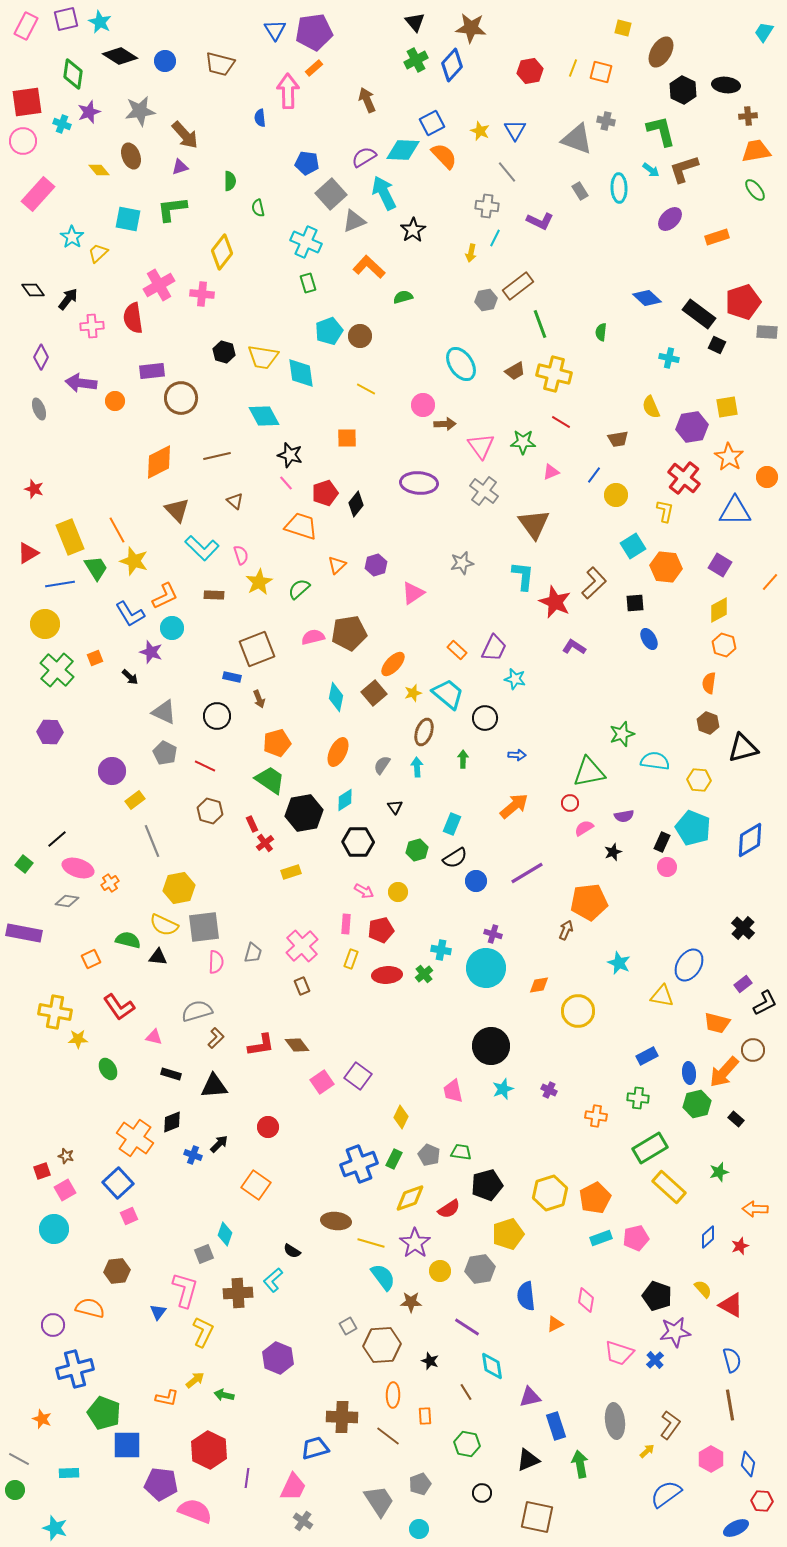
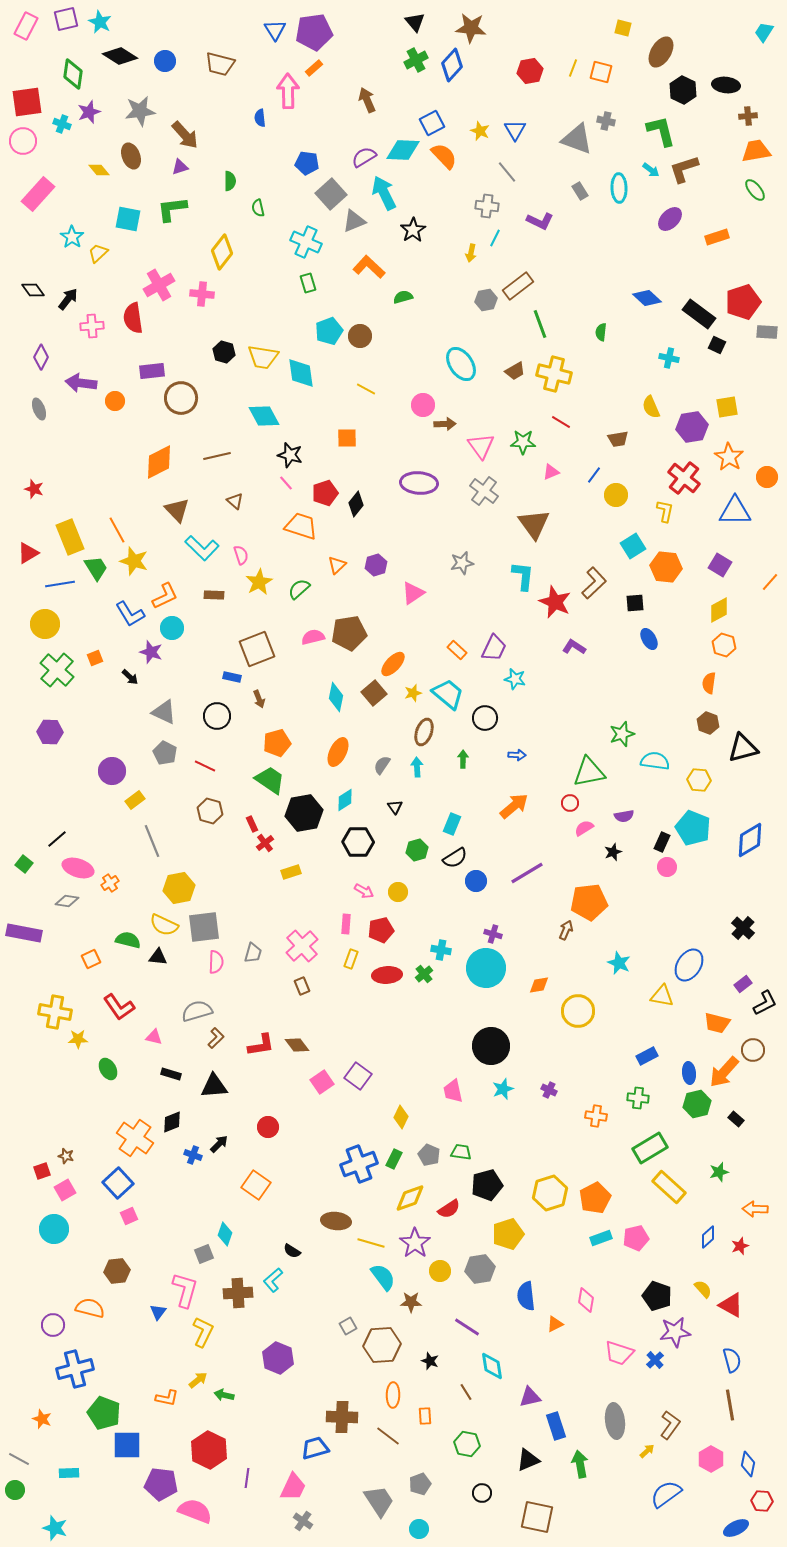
yellow arrow at (195, 1380): moved 3 px right
